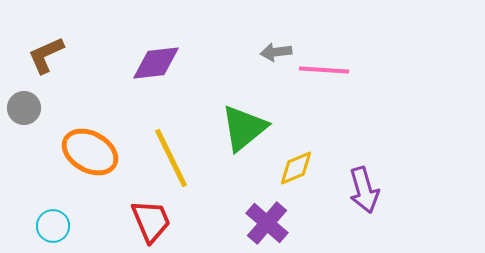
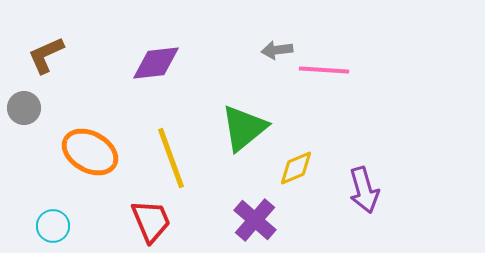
gray arrow: moved 1 px right, 2 px up
yellow line: rotated 6 degrees clockwise
purple cross: moved 12 px left, 3 px up
